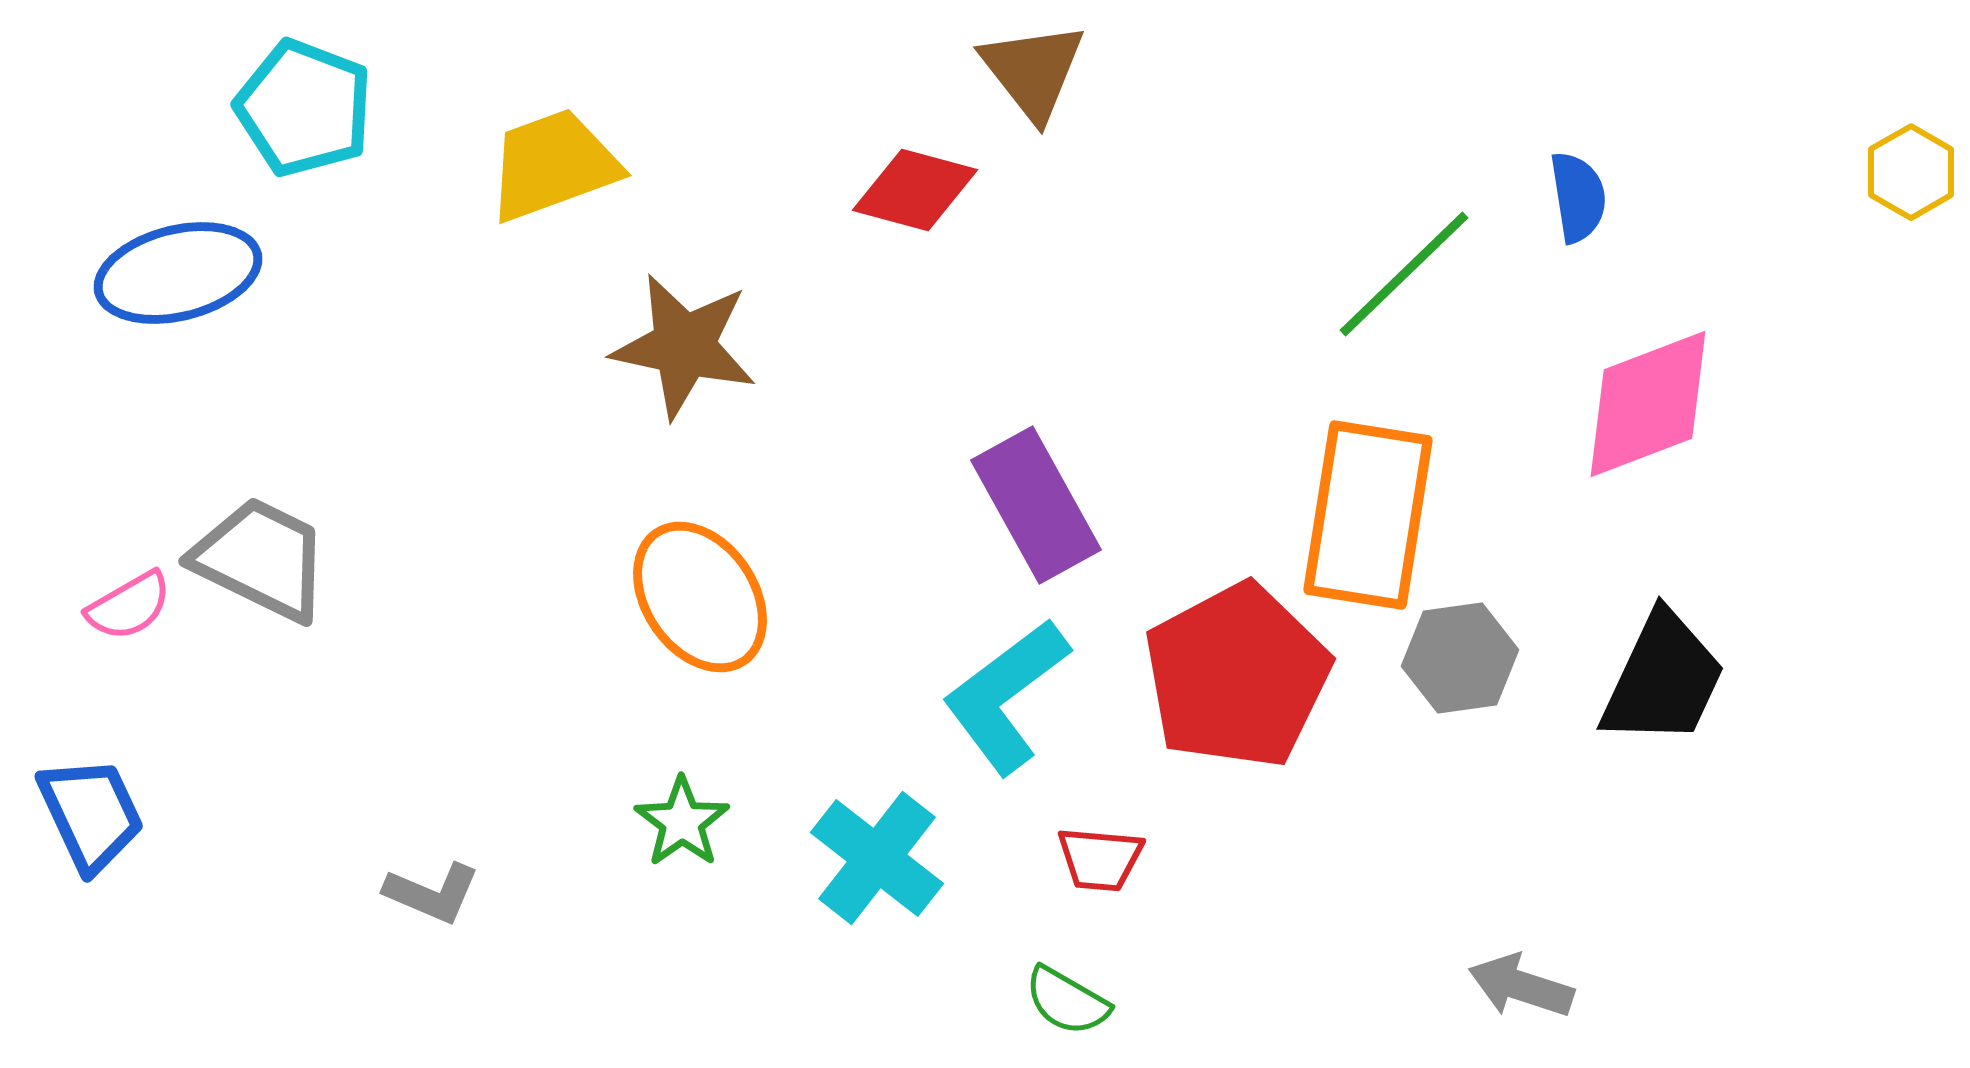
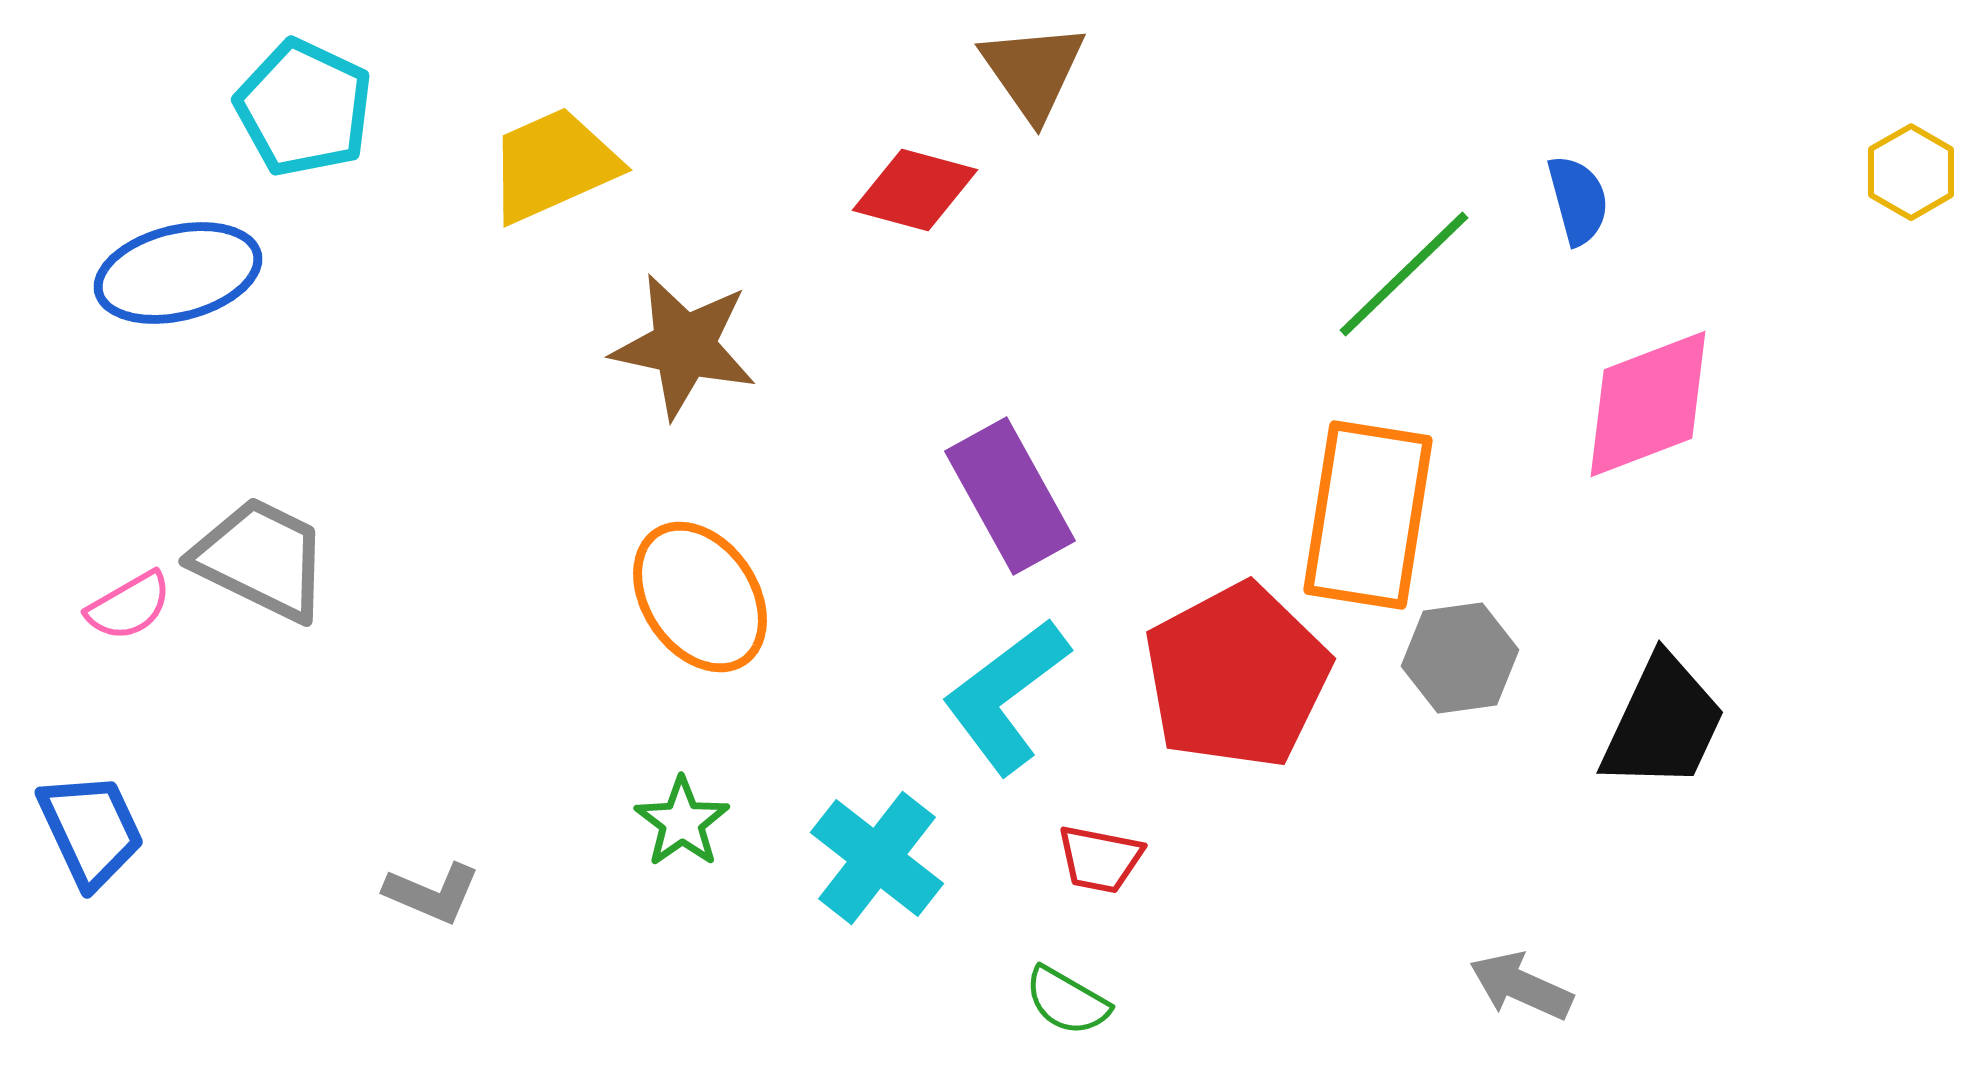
brown triangle: rotated 3 degrees clockwise
cyan pentagon: rotated 4 degrees clockwise
yellow trapezoid: rotated 4 degrees counterclockwise
blue semicircle: moved 3 px down; rotated 6 degrees counterclockwise
purple rectangle: moved 26 px left, 9 px up
black trapezoid: moved 44 px down
blue trapezoid: moved 16 px down
red trapezoid: rotated 6 degrees clockwise
gray arrow: rotated 6 degrees clockwise
